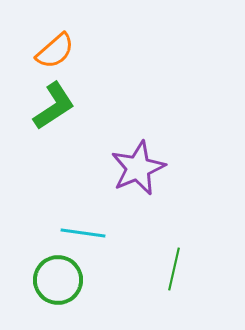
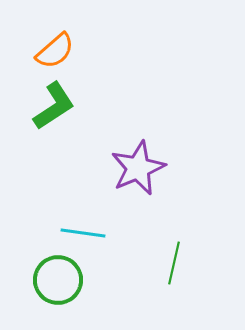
green line: moved 6 px up
